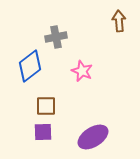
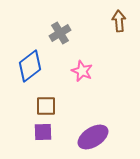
gray cross: moved 4 px right, 4 px up; rotated 20 degrees counterclockwise
